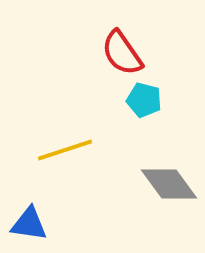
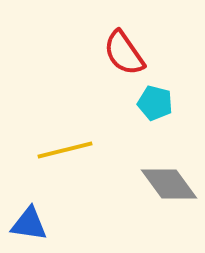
red semicircle: moved 2 px right
cyan pentagon: moved 11 px right, 3 px down
yellow line: rotated 4 degrees clockwise
